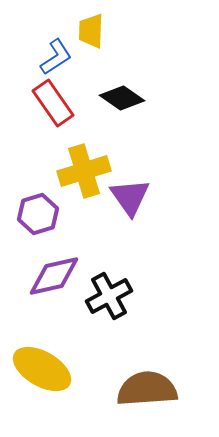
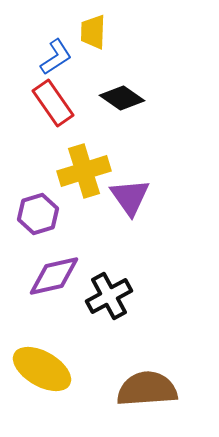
yellow trapezoid: moved 2 px right, 1 px down
